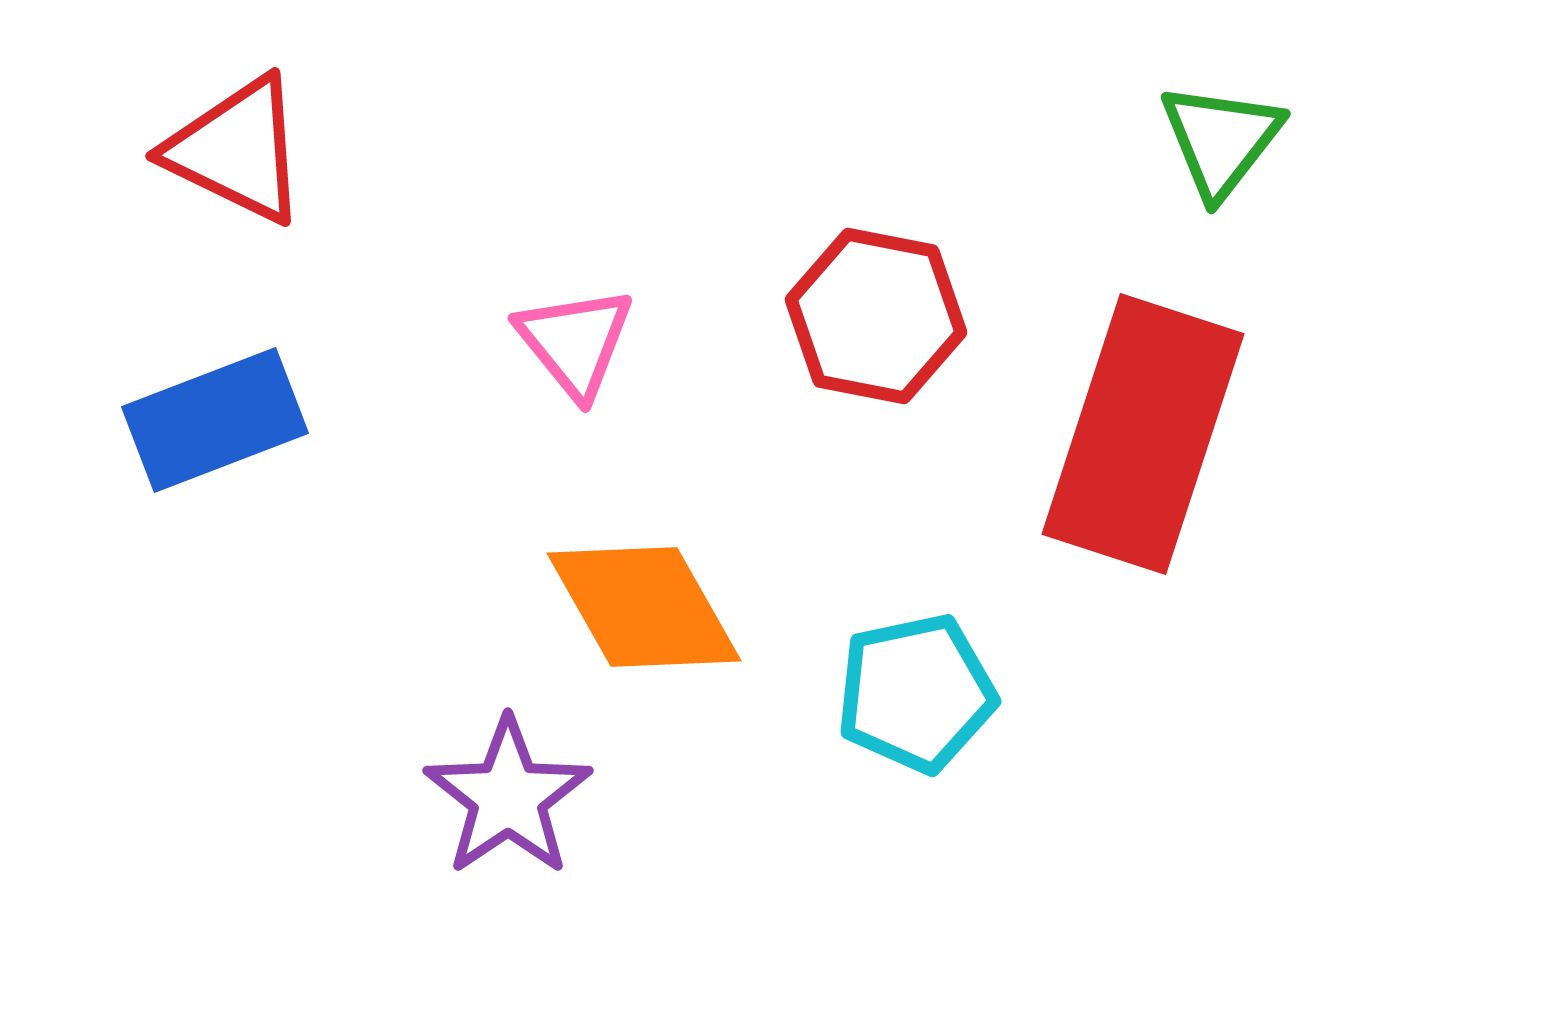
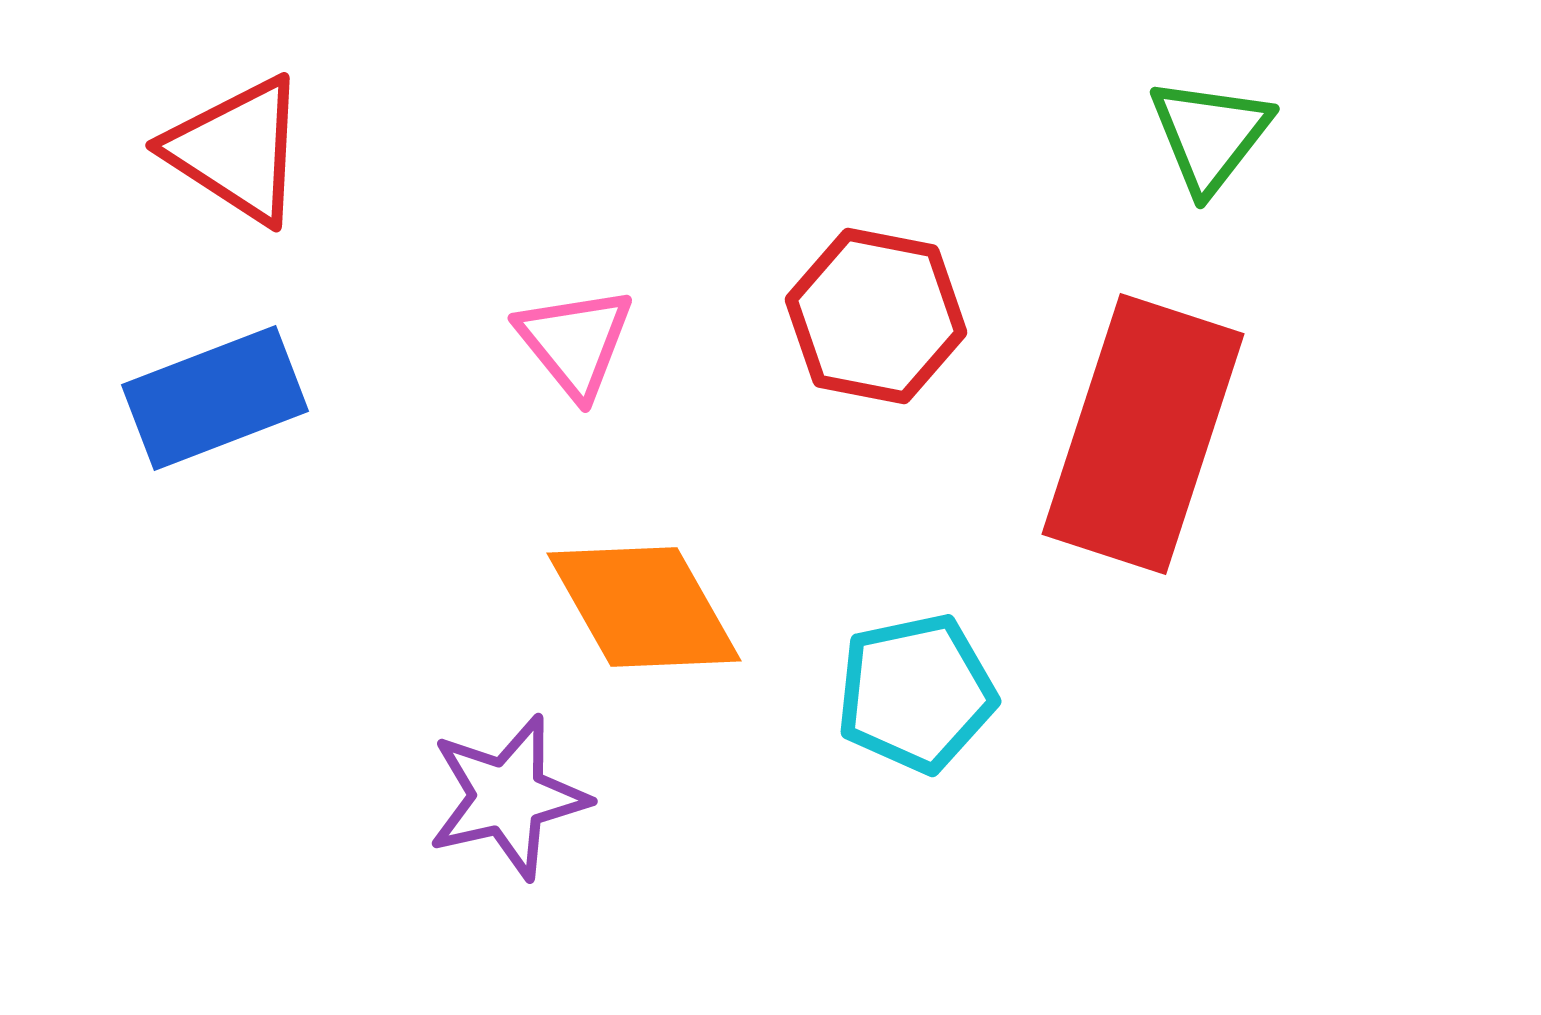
green triangle: moved 11 px left, 5 px up
red triangle: rotated 7 degrees clockwise
blue rectangle: moved 22 px up
purple star: rotated 21 degrees clockwise
